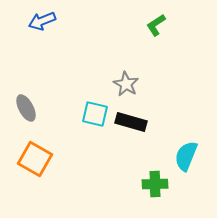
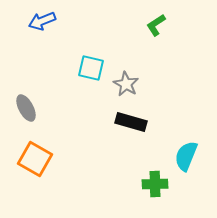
cyan square: moved 4 px left, 46 px up
